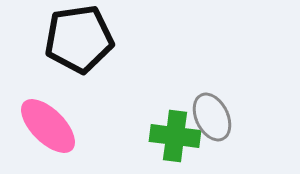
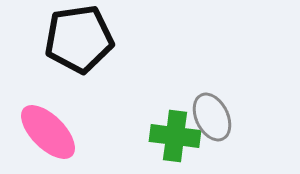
pink ellipse: moved 6 px down
